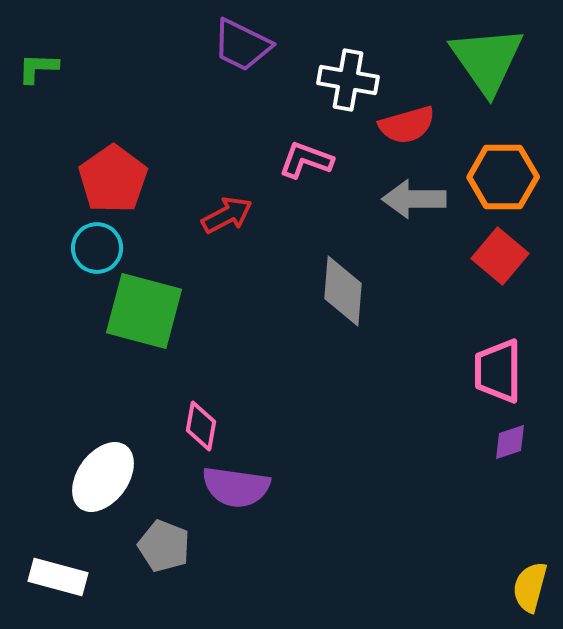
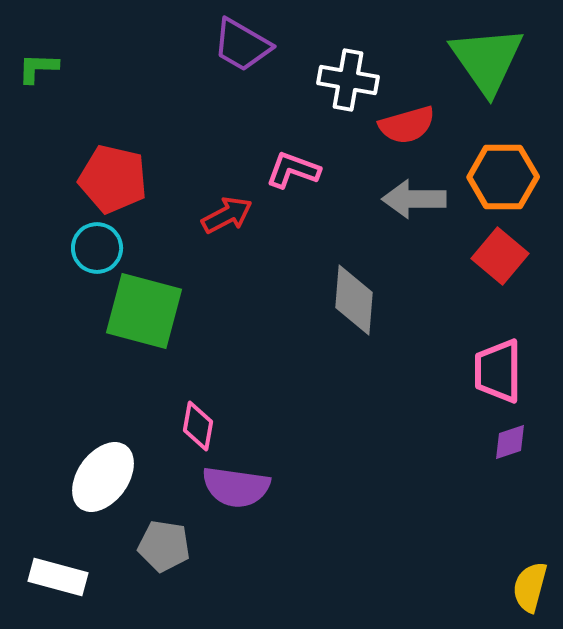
purple trapezoid: rotated 4 degrees clockwise
pink L-shape: moved 13 px left, 10 px down
red pentagon: rotated 24 degrees counterclockwise
gray diamond: moved 11 px right, 9 px down
pink diamond: moved 3 px left
gray pentagon: rotated 12 degrees counterclockwise
